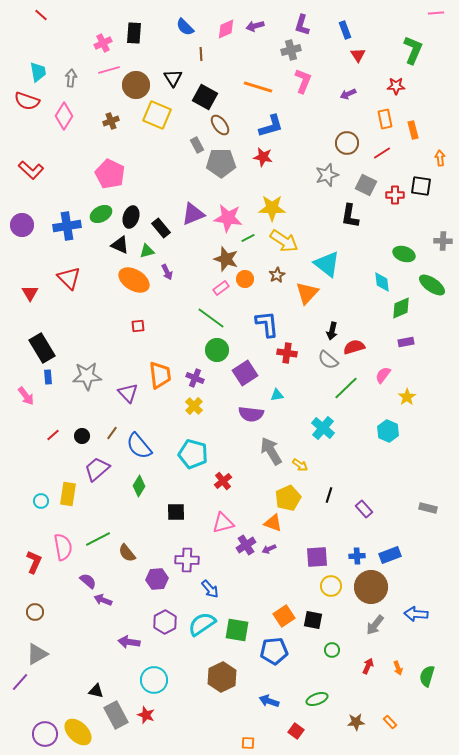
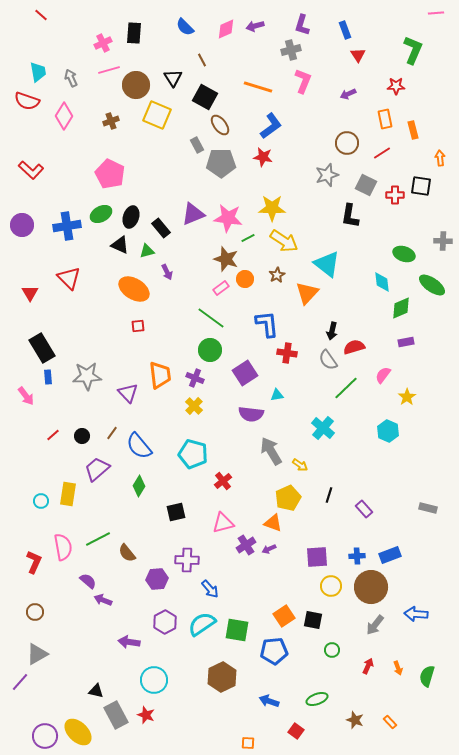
brown line at (201, 54): moved 1 px right, 6 px down; rotated 24 degrees counterclockwise
gray arrow at (71, 78): rotated 30 degrees counterclockwise
blue L-shape at (271, 126): rotated 20 degrees counterclockwise
orange ellipse at (134, 280): moved 9 px down
green circle at (217, 350): moved 7 px left
gray semicircle at (328, 360): rotated 15 degrees clockwise
black square at (176, 512): rotated 12 degrees counterclockwise
brown star at (356, 722): moved 1 px left, 2 px up; rotated 24 degrees clockwise
purple circle at (45, 734): moved 2 px down
